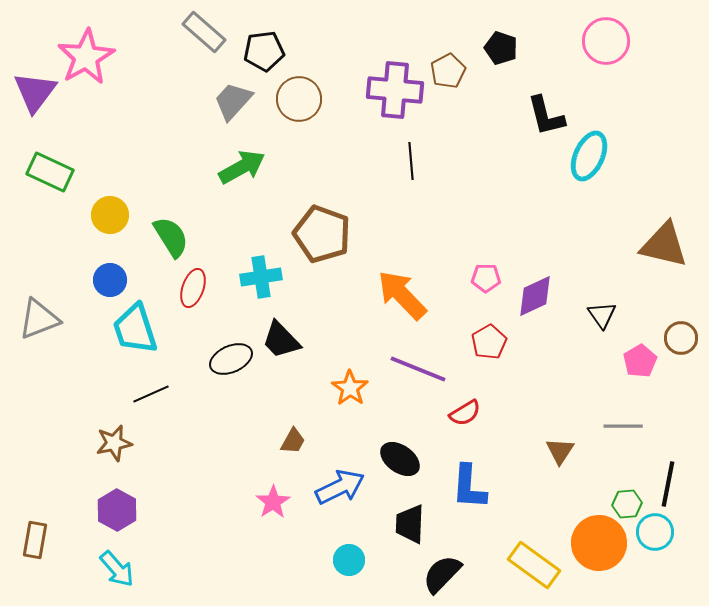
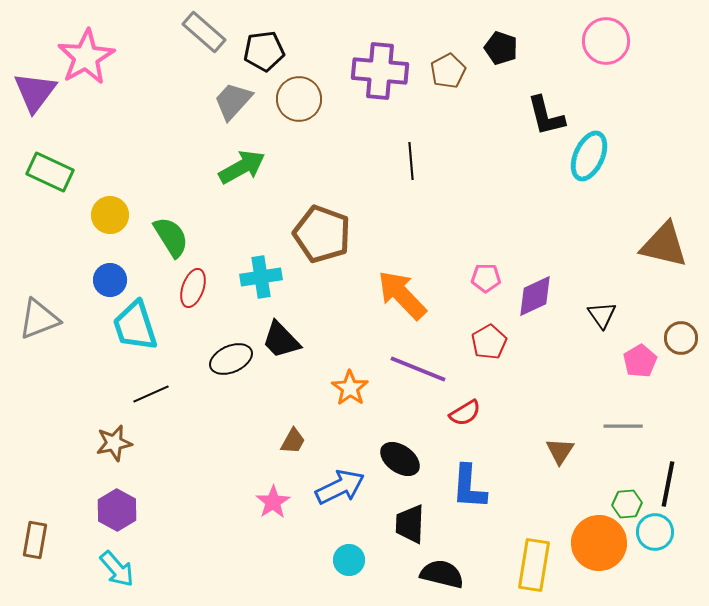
purple cross at (395, 90): moved 15 px left, 19 px up
cyan trapezoid at (135, 329): moved 3 px up
yellow rectangle at (534, 565): rotated 63 degrees clockwise
black semicircle at (442, 574): rotated 60 degrees clockwise
